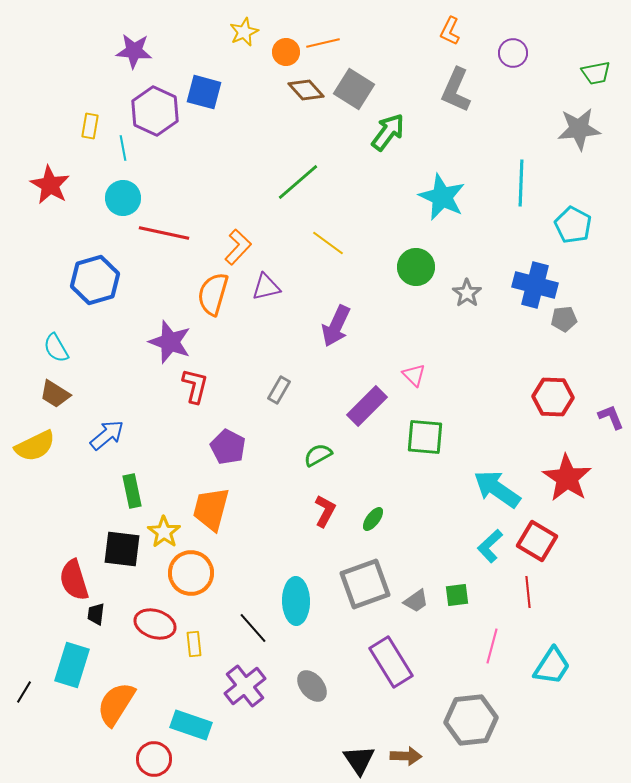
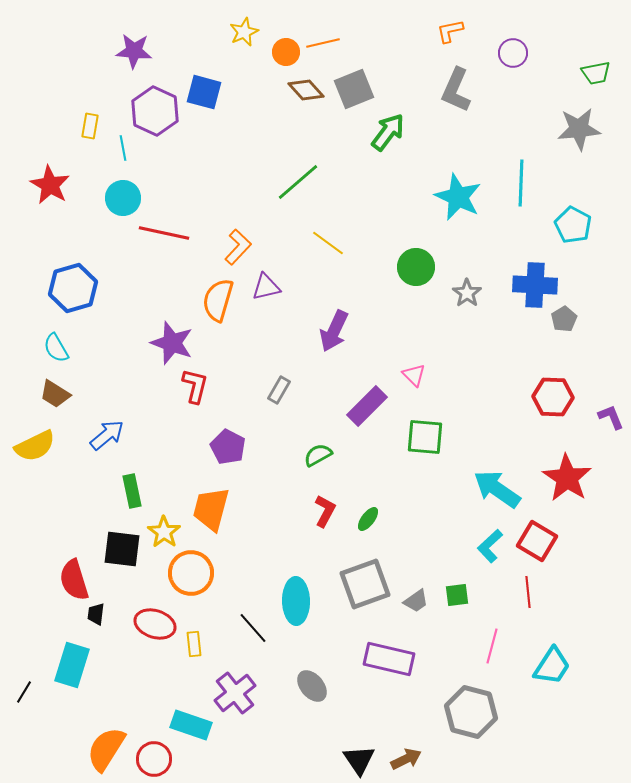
orange L-shape at (450, 31): rotated 52 degrees clockwise
gray square at (354, 89): rotated 36 degrees clockwise
cyan star at (442, 197): moved 16 px right
blue hexagon at (95, 280): moved 22 px left, 8 px down
blue cross at (535, 285): rotated 12 degrees counterclockwise
orange semicircle at (213, 294): moved 5 px right, 6 px down
gray pentagon at (564, 319): rotated 25 degrees counterclockwise
purple arrow at (336, 326): moved 2 px left, 5 px down
purple star at (170, 342): moved 2 px right, 1 px down
green ellipse at (373, 519): moved 5 px left
purple rectangle at (391, 662): moved 2 px left, 3 px up; rotated 45 degrees counterclockwise
purple cross at (245, 686): moved 10 px left, 7 px down
orange semicircle at (116, 704): moved 10 px left, 45 px down
gray hexagon at (471, 720): moved 8 px up; rotated 21 degrees clockwise
brown arrow at (406, 756): moved 3 px down; rotated 28 degrees counterclockwise
